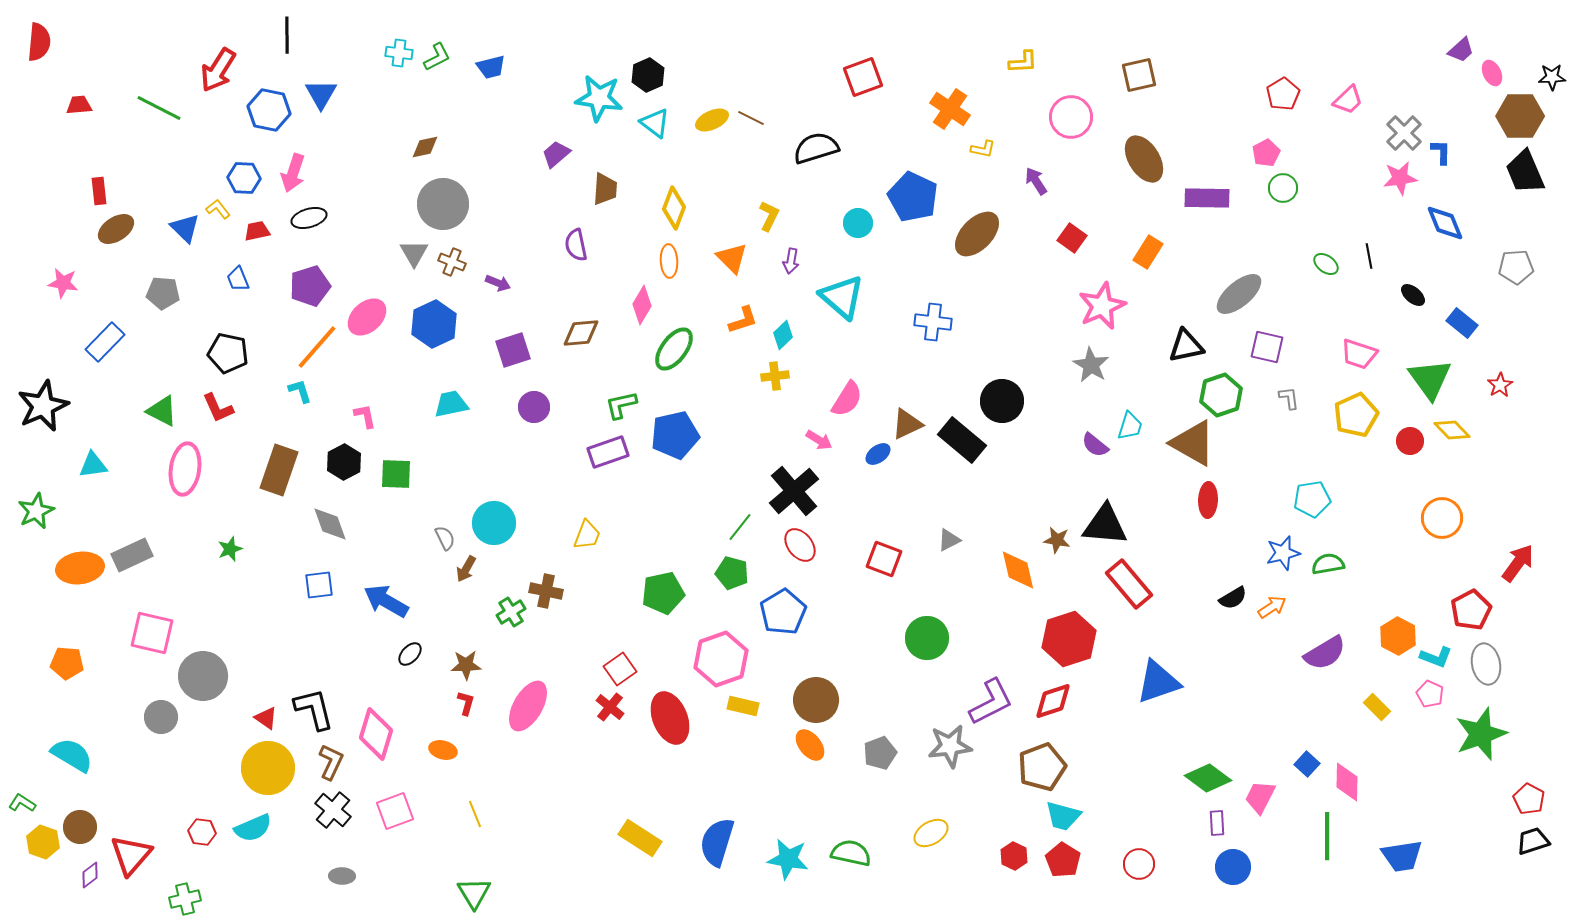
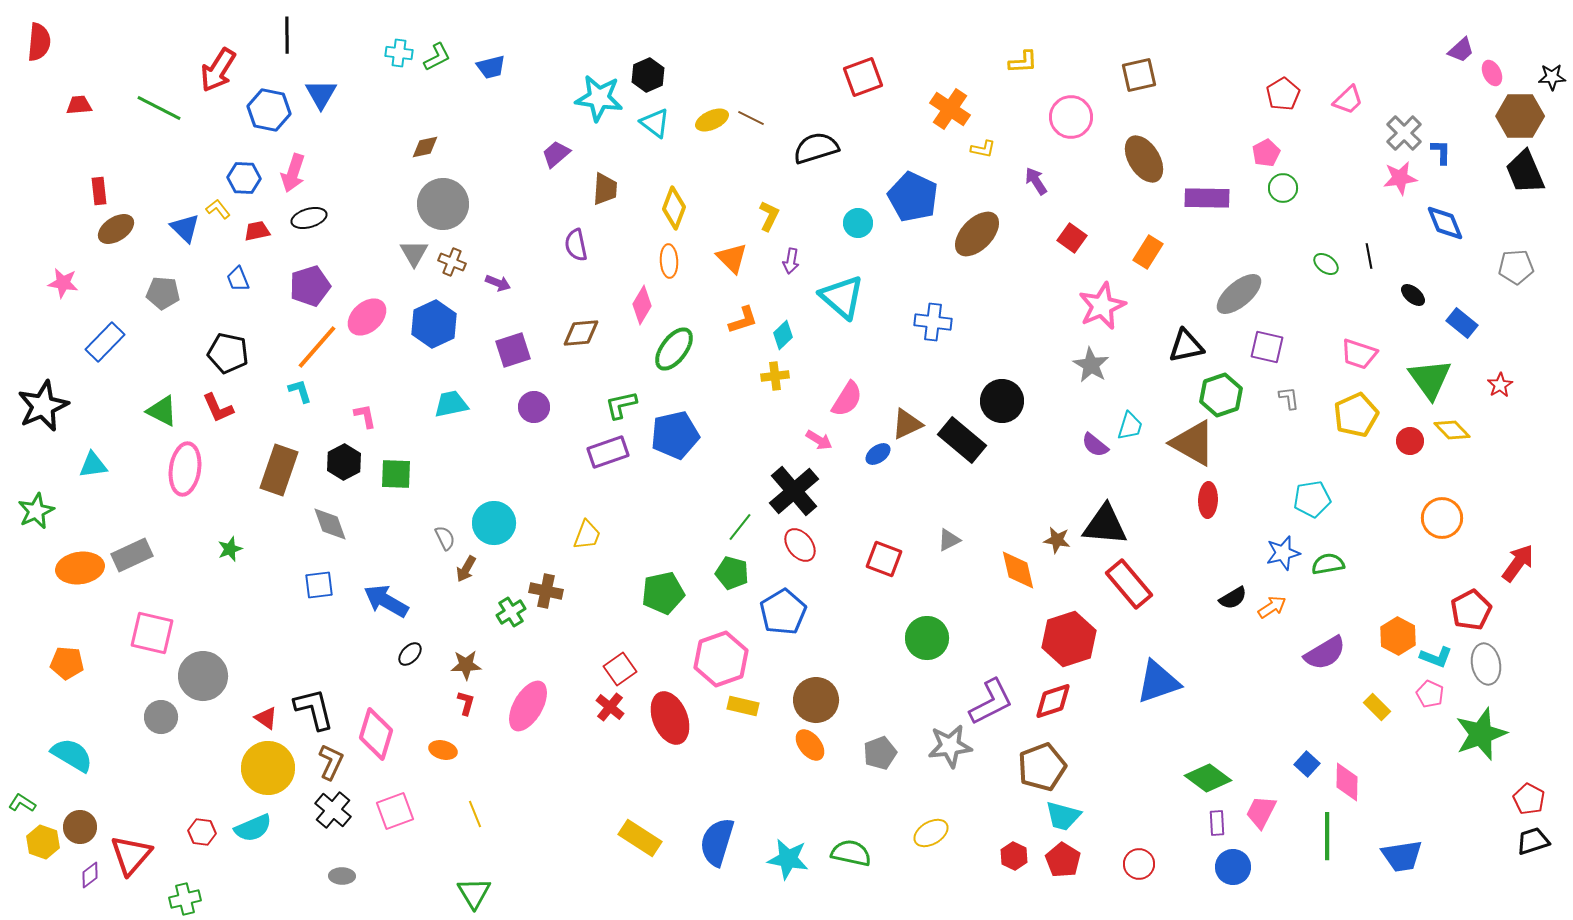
pink trapezoid at (1260, 797): moved 1 px right, 15 px down
